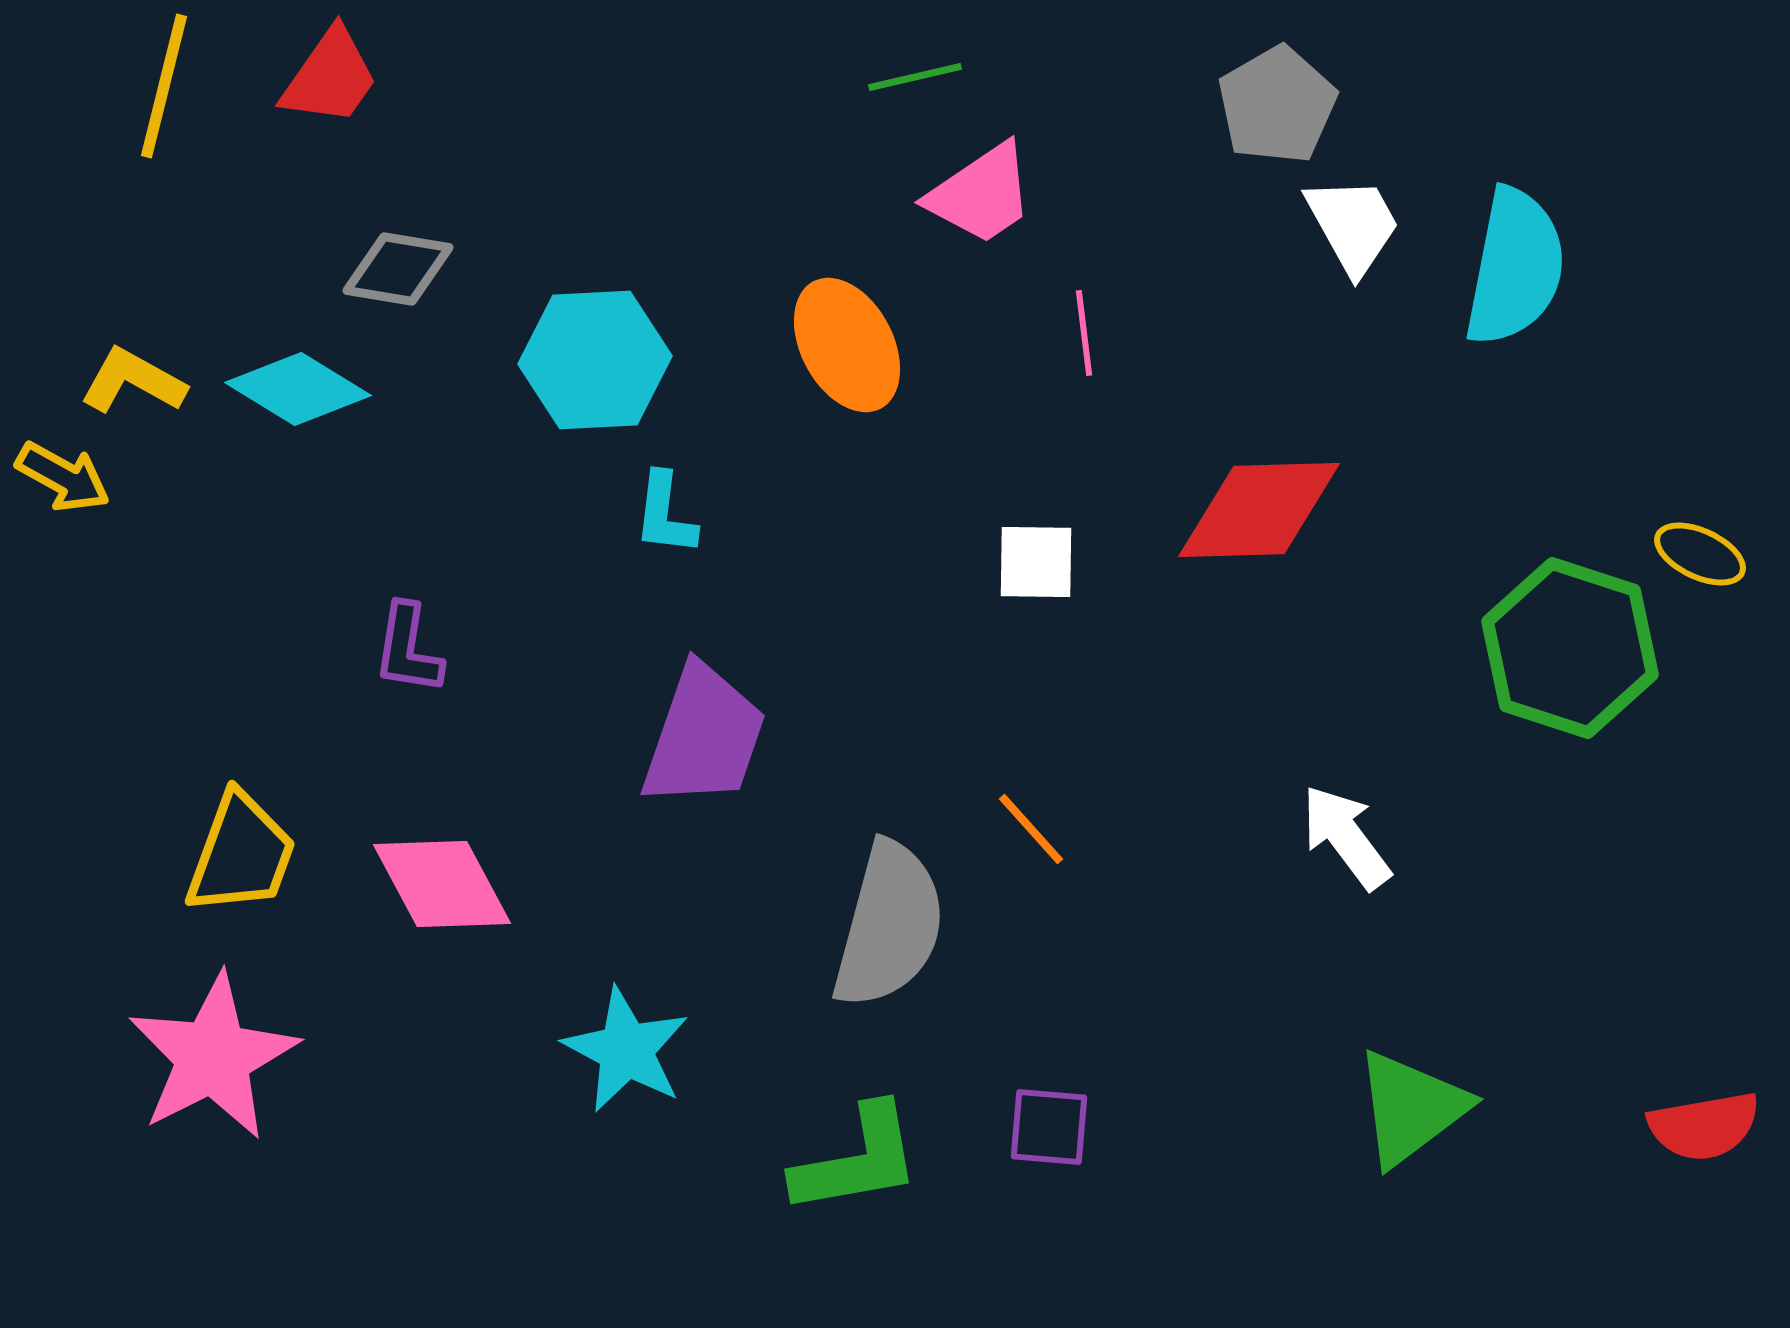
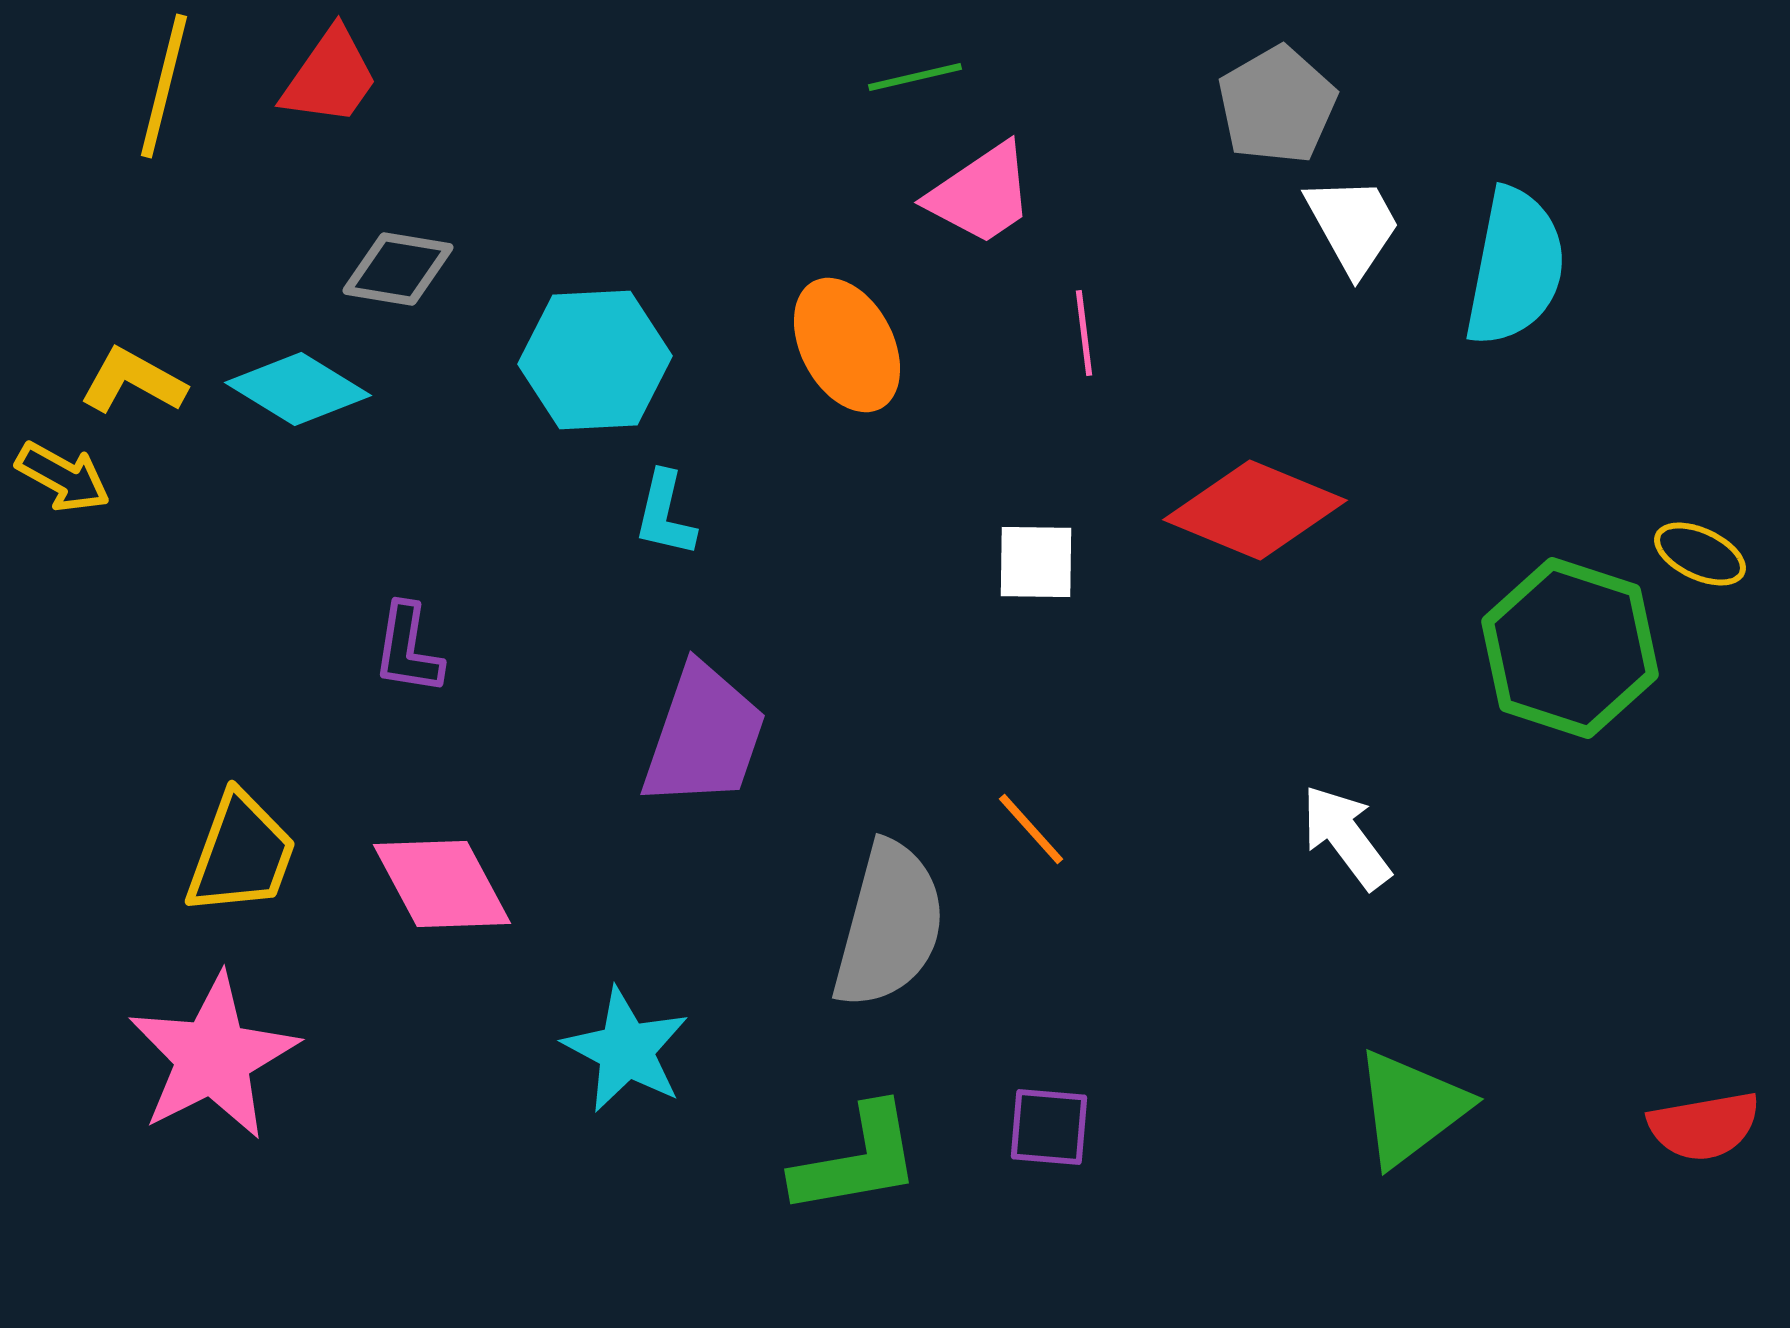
red diamond: moved 4 px left; rotated 24 degrees clockwise
cyan L-shape: rotated 6 degrees clockwise
